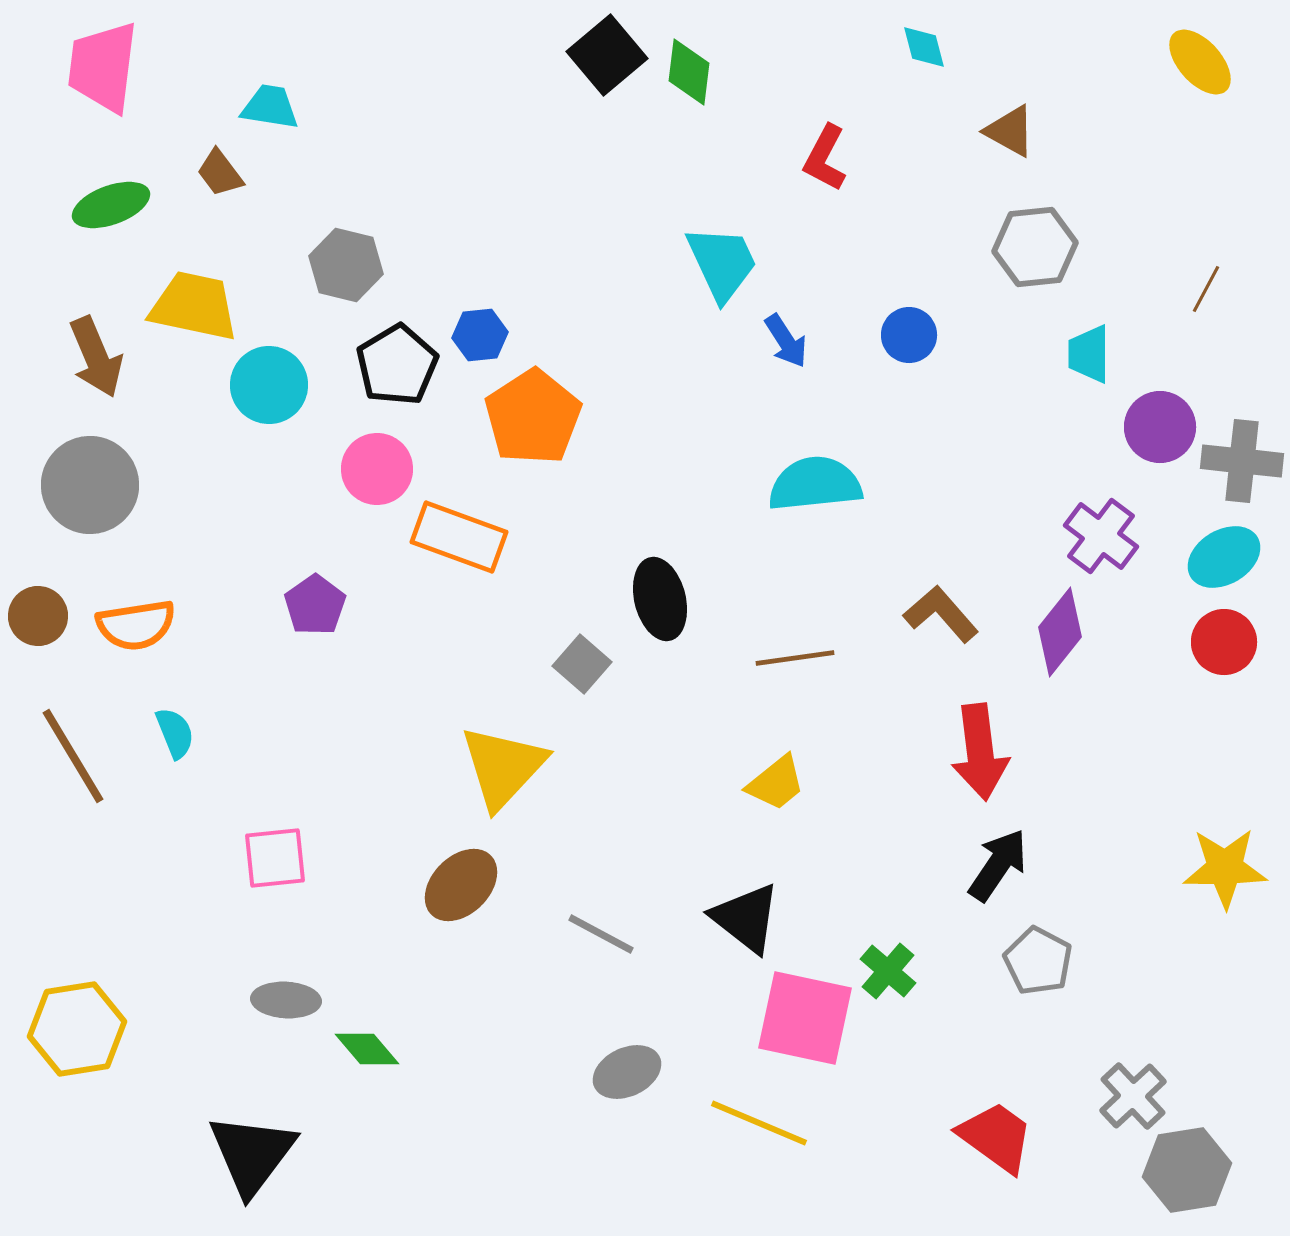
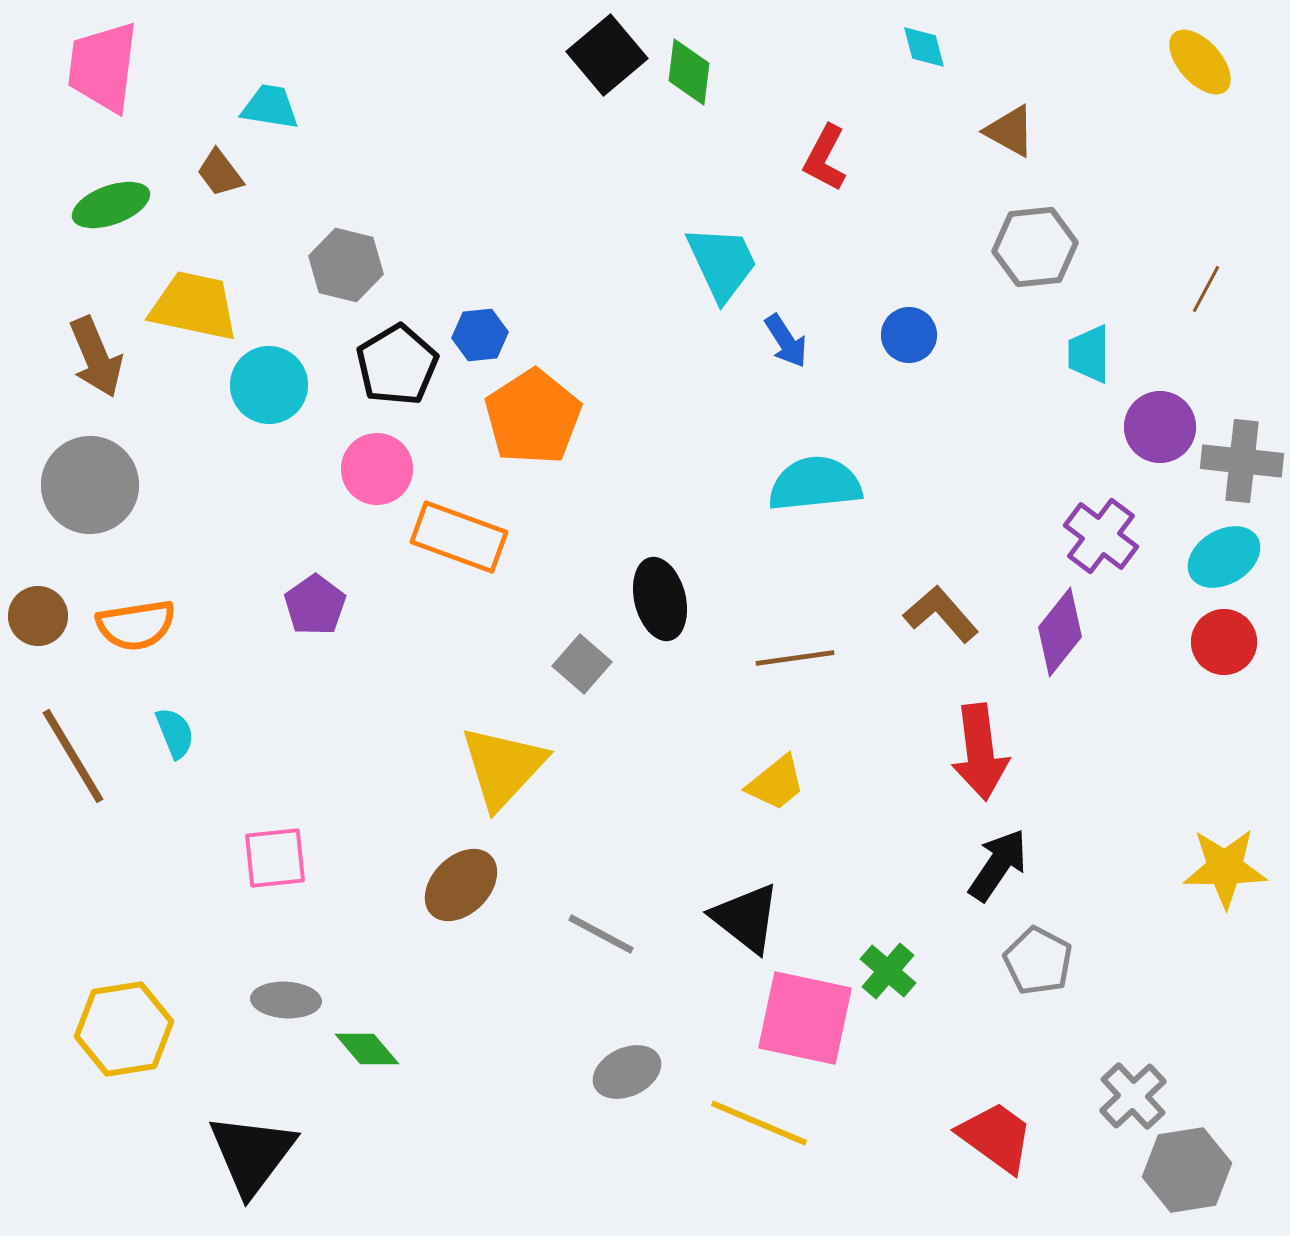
yellow hexagon at (77, 1029): moved 47 px right
